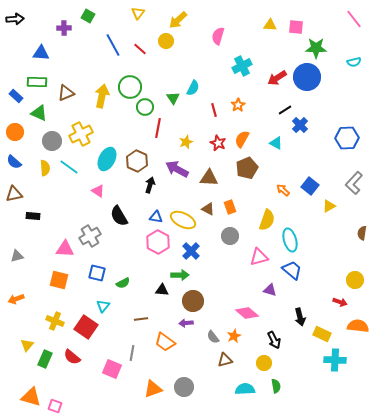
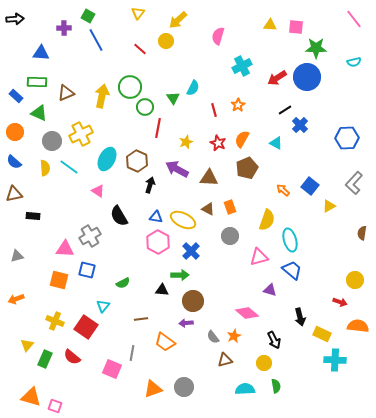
blue line at (113, 45): moved 17 px left, 5 px up
blue square at (97, 273): moved 10 px left, 3 px up
